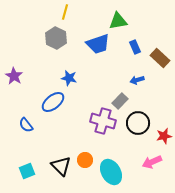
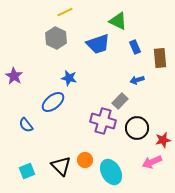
yellow line: rotated 49 degrees clockwise
green triangle: rotated 36 degrees clockwise
brown rectangle: rotated 42 degrees clockwise
black circle: moved 1 px left, 5 px down
red star: moved 1 px left, 4 px down
